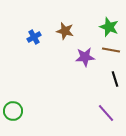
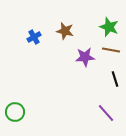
green circle: moved 2 px right, 1 px down
